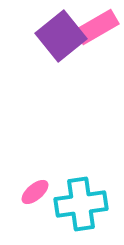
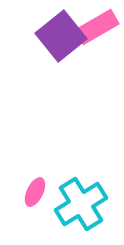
pink ellipse: rotated 24 degrees counterclockwise
cyan cross: rotated 24 degrees counterclockwise
